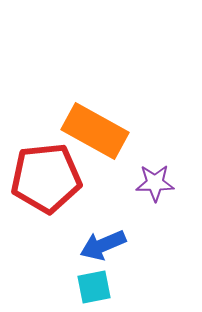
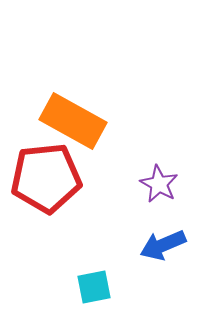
orange rectangle: moved 22 px left, 10 px up
purple star: moved 4 px right, 1 px down; rotated 30 degrees clockwise
blue arrow: moved 60 px right
